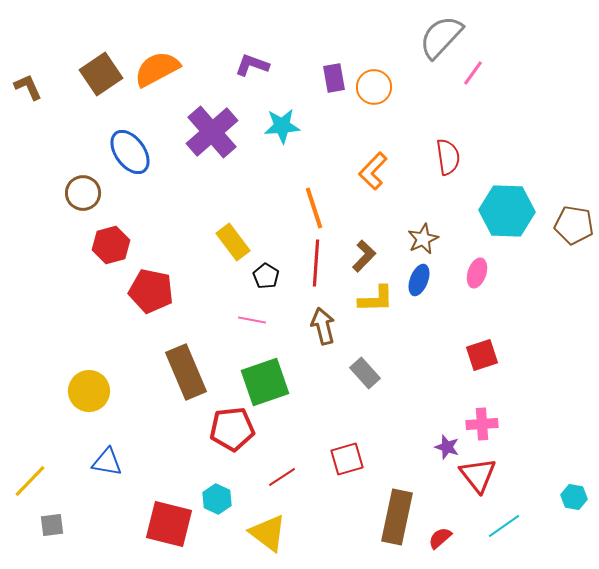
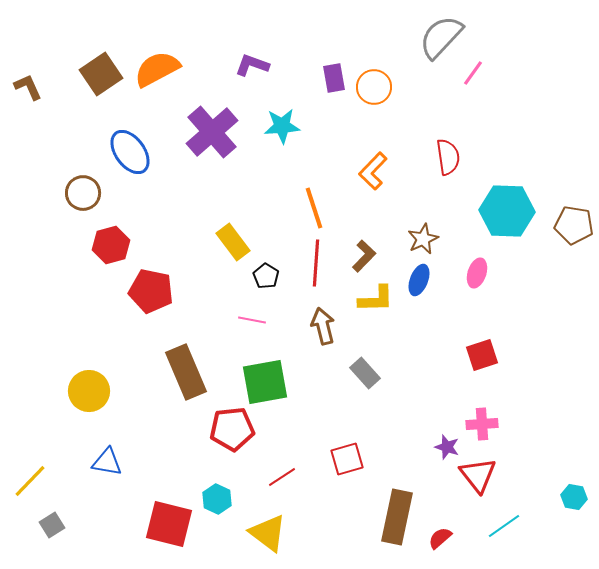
green square at (265, 382): rotated 9 degrees clockwise
gray square at (52, 525): rotated 25 degrees counterclockwise
